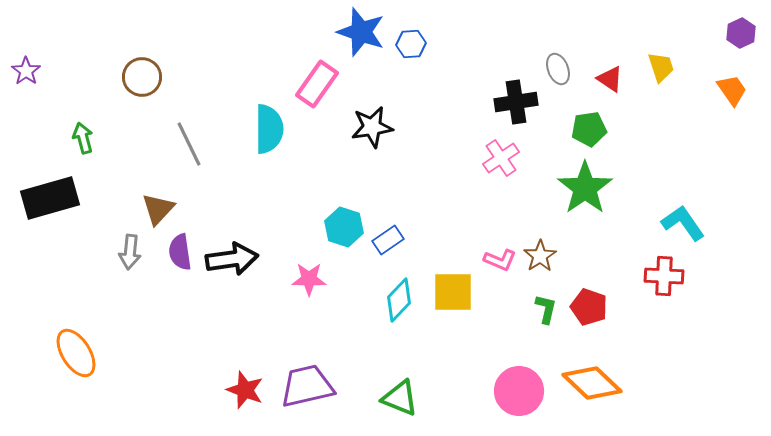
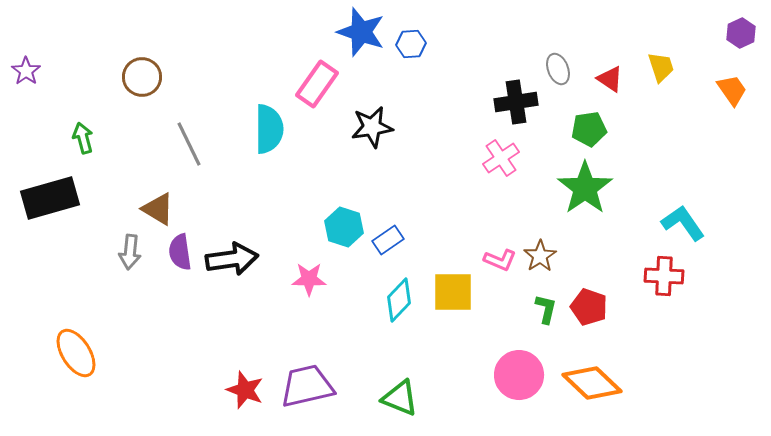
brown triangle: rotated 42 degrees counterclockwise
pink circle: moved 16 px up
